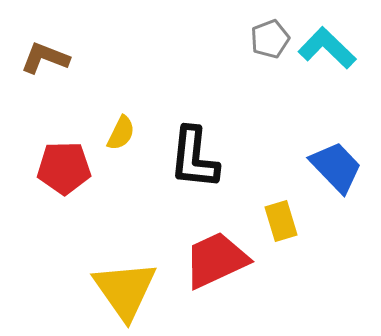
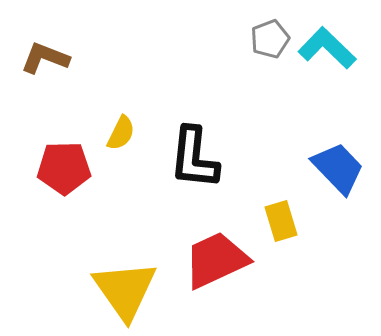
blue trapezoid: moved 2 px right, 1 px down
